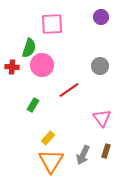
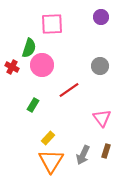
red cross: rotated 24 degrees clockwise
